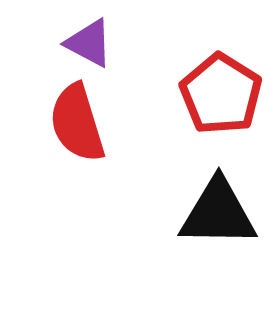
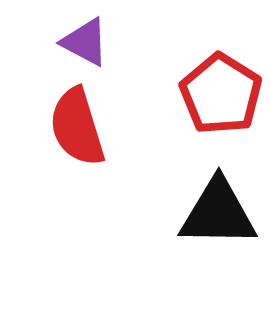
purple triangle: moved 4 px left, 1 px up
red semicircle: moved 4 px down
